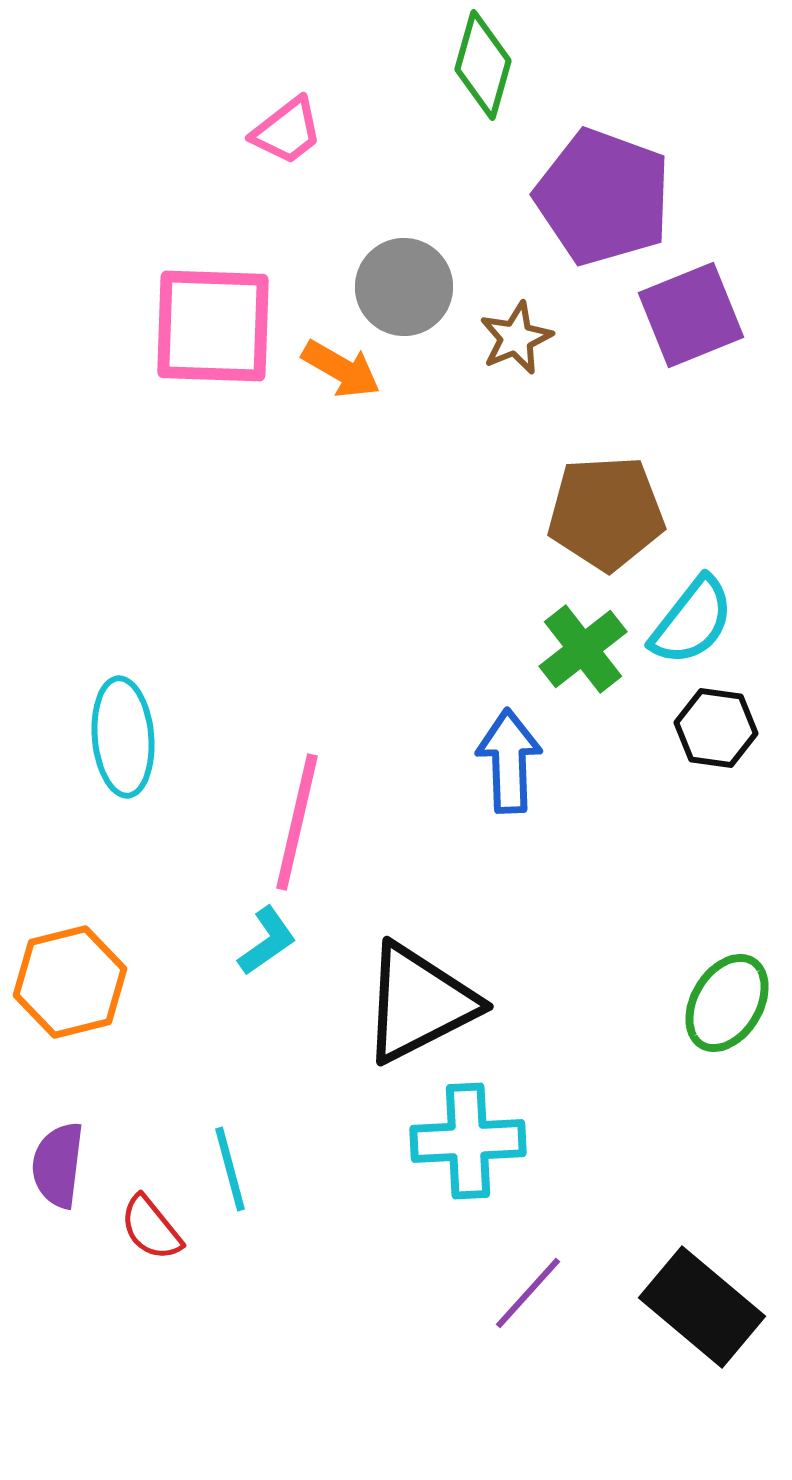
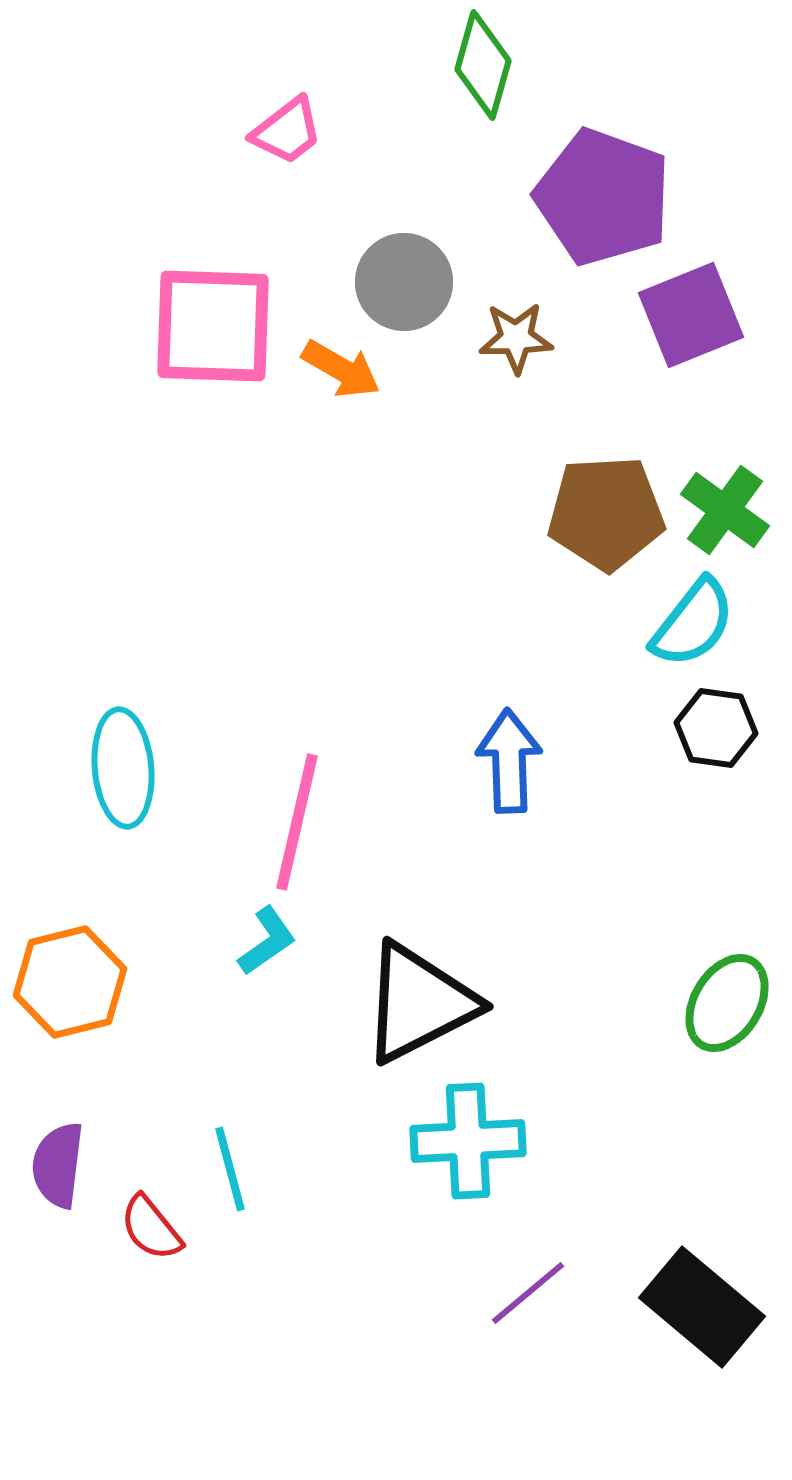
gray circle: moved 5 px up
brown star: rotated 22 degrees clockwise
cyan semicircle: moved 1 px right, 2 px down
green cross: moved 142 px right, 139 px up; rotated 16 degrees counterclockwise
cyan ellipse: moved 31 px down
purple line: rotated 8 degrees clockwise
